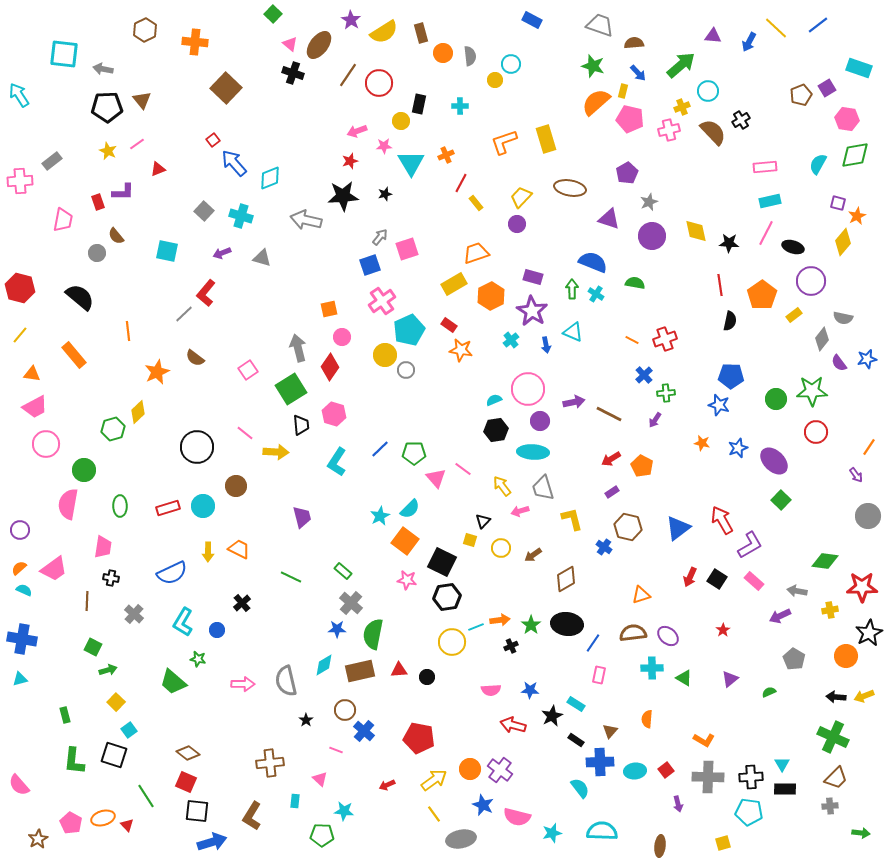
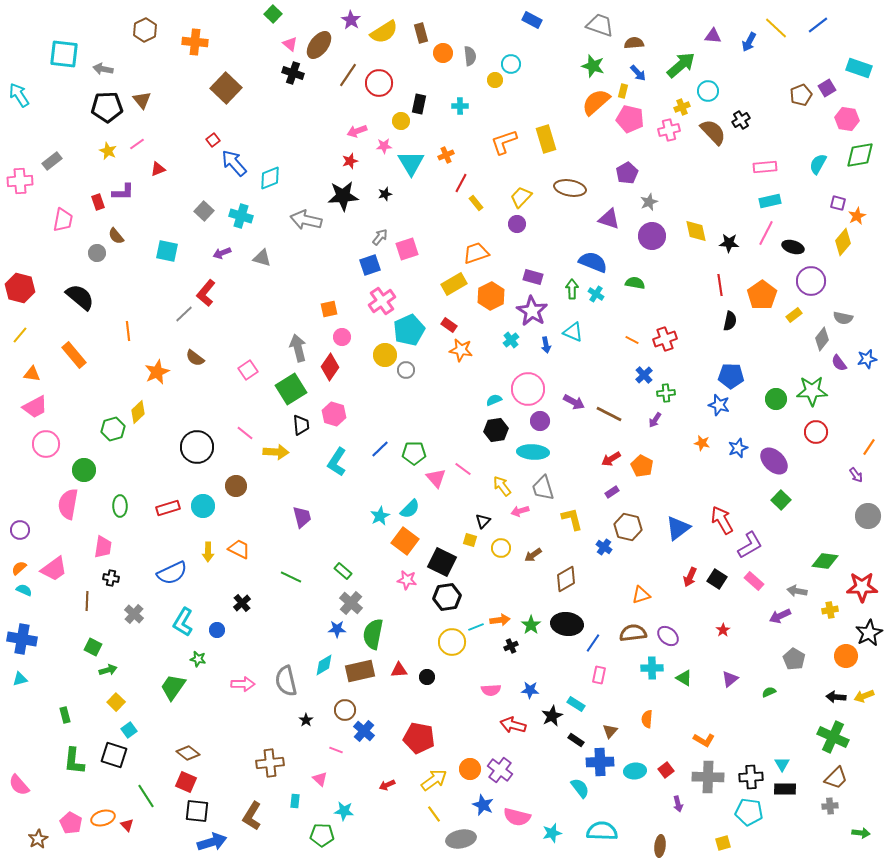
green diamond at (855, 155): moved 5 px right
purple arrow at (574, 402): rotated 40 degrees clockwise
green trapezoid at (173, 682): moved 5 px down; rotated 84 degrees clockwise
